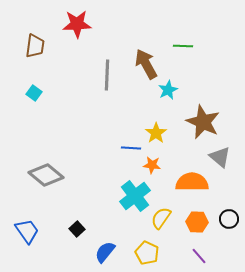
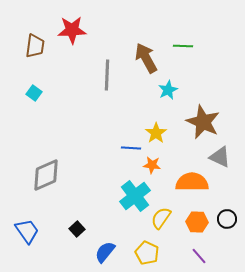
red star: moved 5 px left, 6 px down
brown arrow: moved 6 px up
gray triangle: rotated 15 degrees counterclockwise
gray diamond: rotated 64 degrees counterclockwise
black circle: moved 2 px left
